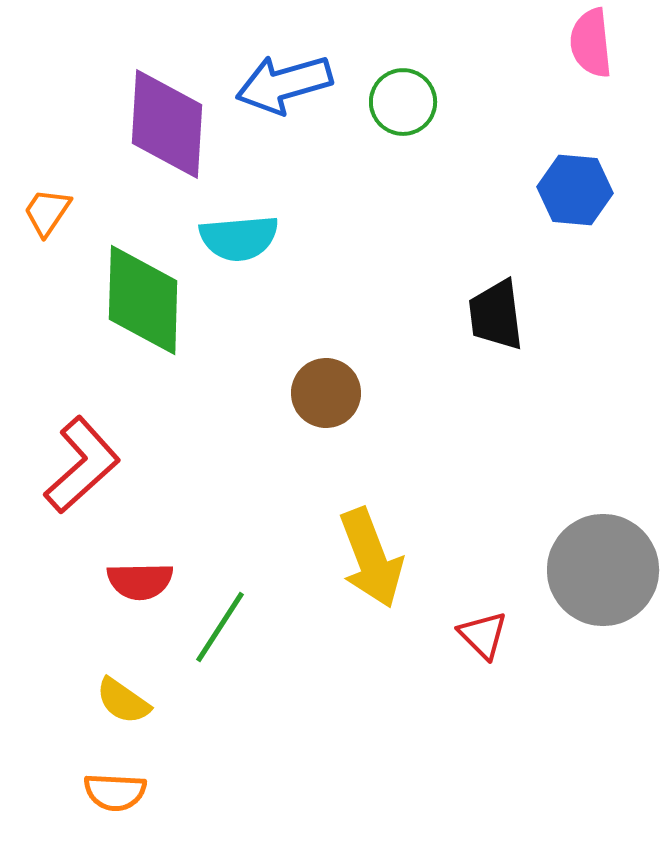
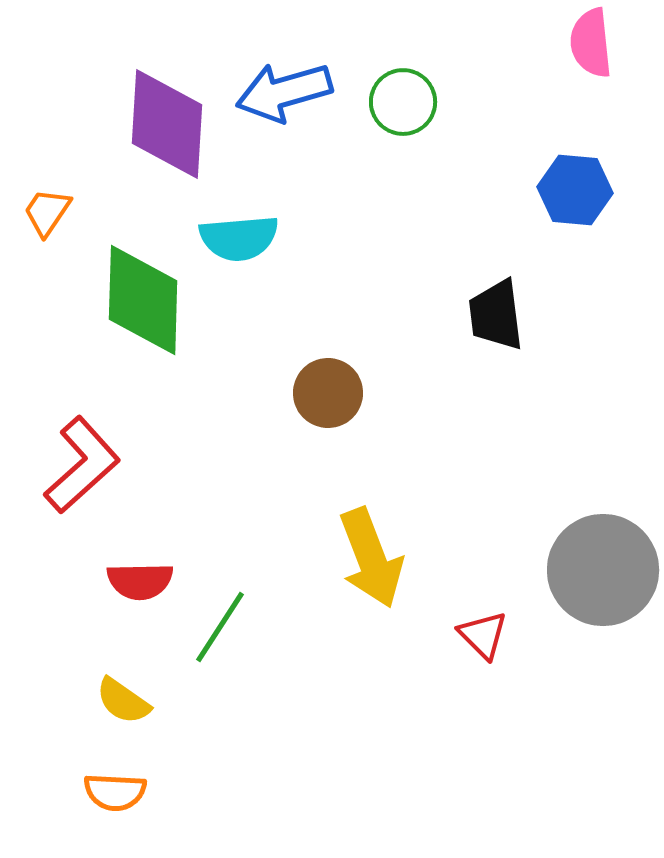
blue arrow: moved 8 px down
brown circle: moved 2 px right
